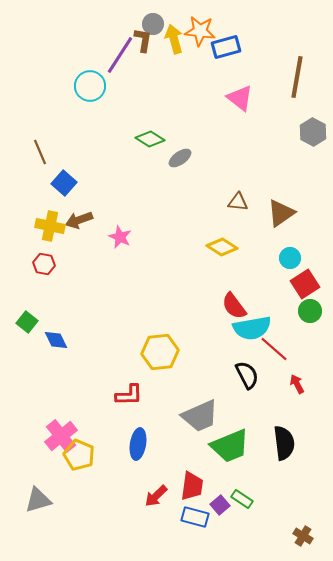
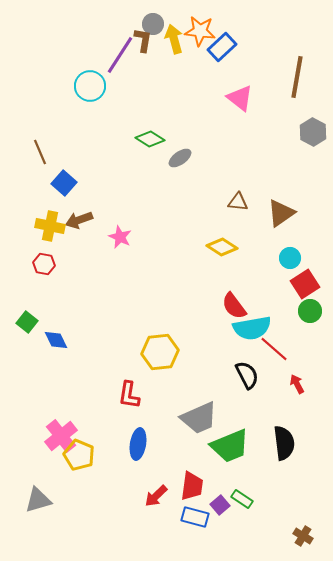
blue rectangle at (226, 47): moved 4 px left; rotated 28 degrees counterclockwise
red L-shape at (129, 395): rotated 100 degrees clockwise
gray trapezoid at (200, 416): moved 1 px left, 2 px down
